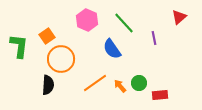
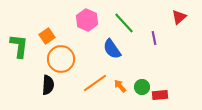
green circle: moved 3 px right, 4 px down
